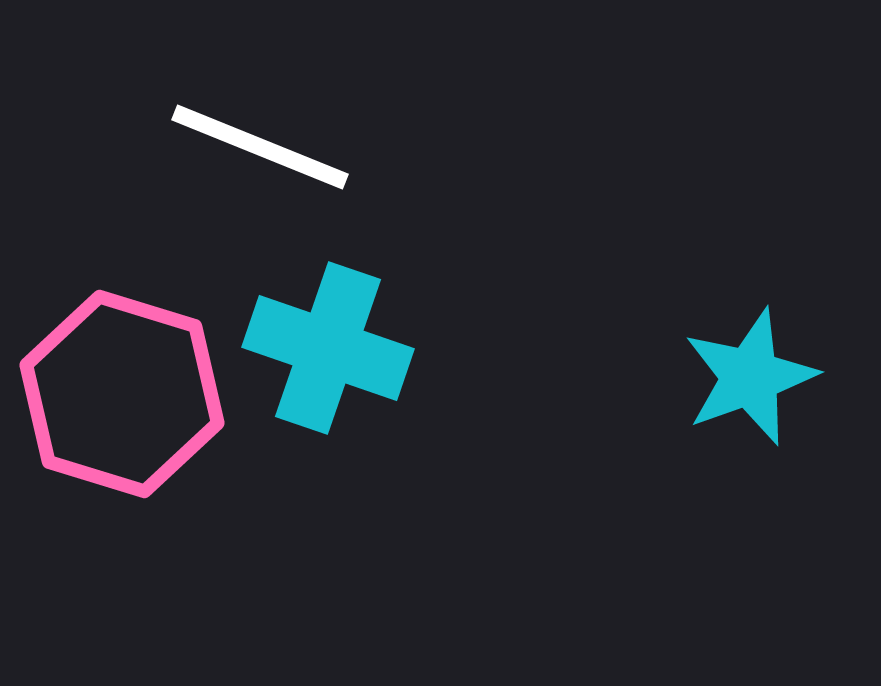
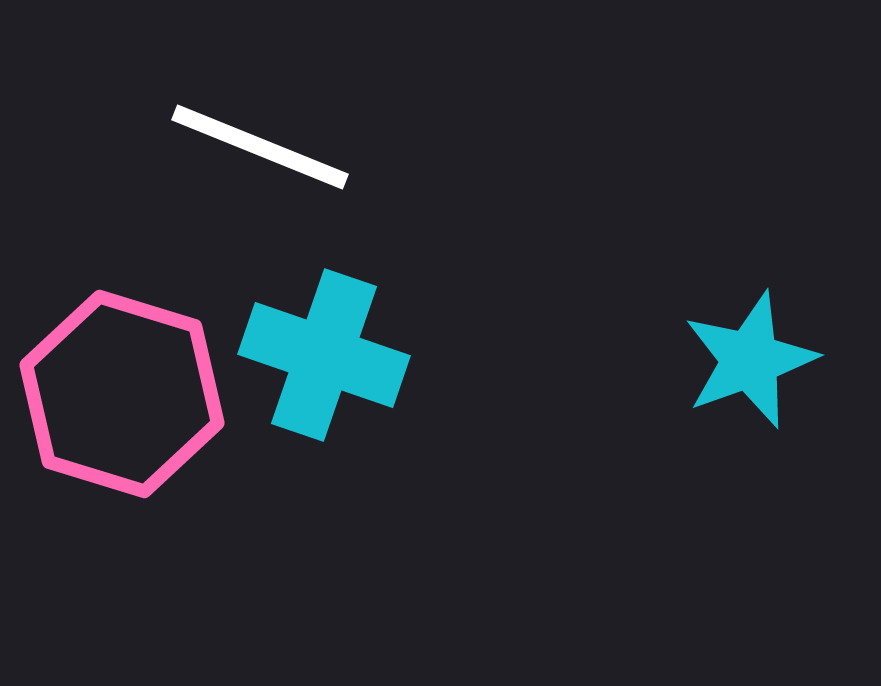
cyan cross: moved 4 px left, 7 px down
cyan star: moved 17 px up
